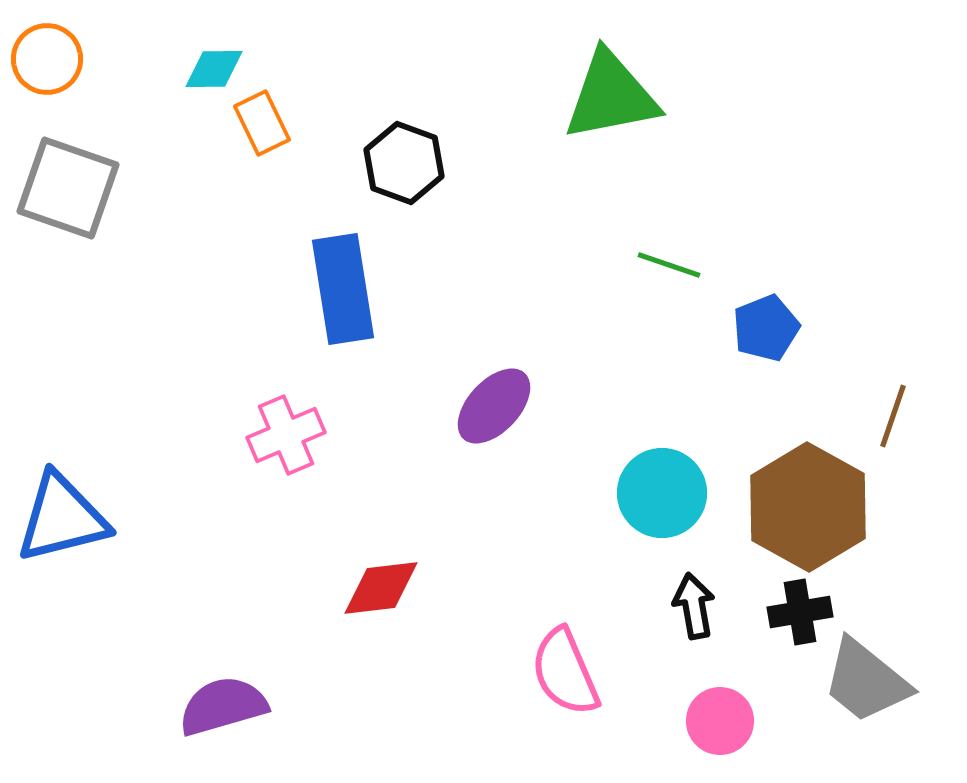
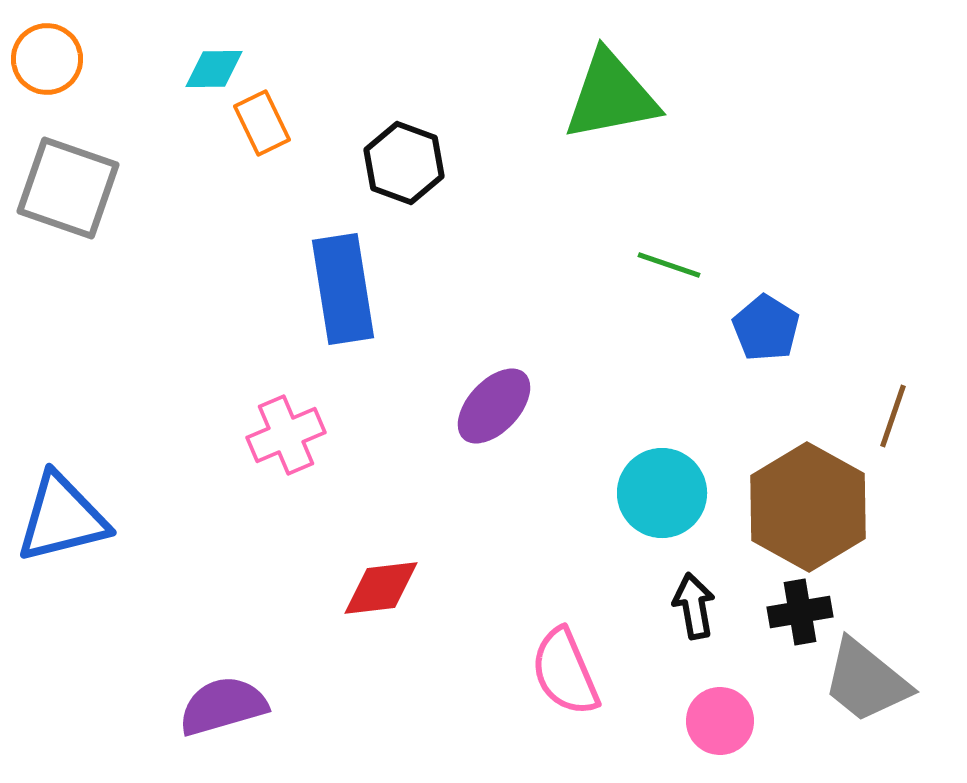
blue pentagon: rotated 18 degrees counterclockwise
